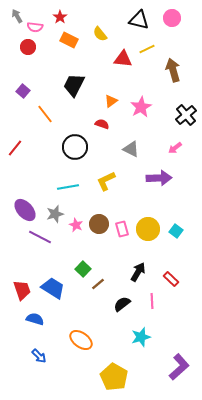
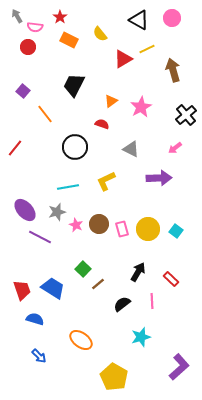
black triangle at (139, 20): rotated 15 degrees clockwise
red triangle at (123, 59): rotated 36 degrees counterclockwise
gray star at (55, 214): moved 2 px right, 2 px up
